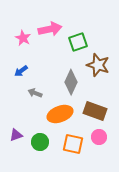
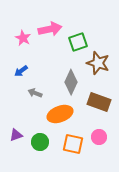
brown star: moved 2 px up
brown rectangle: moved 4 px right, 9 px up
